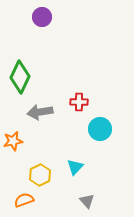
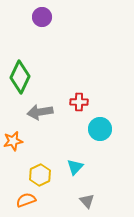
orange semicircle: moved 2 px right
